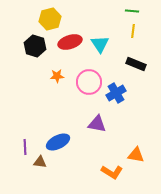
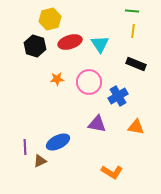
orange star: moved 3 px down
blue cross: moved 2 px right, 3 px down
orange triangle: moved 28 px up
brown triangle: moved 1 px up; rotated 32 degrees counterclockwise
